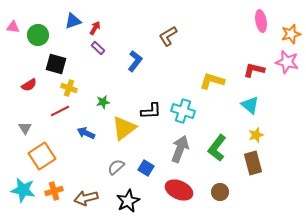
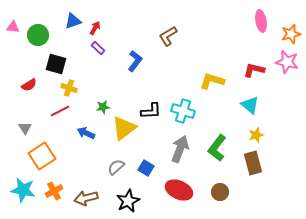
green star: moved 5 px down
orange cross: rotated 12 degrees counterclockwise
